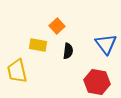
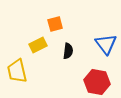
orange square: moved 2 px left, 2 px up; rotated 28 degrees clockwise
yellow rectangle: rotated 36 degrees counterclockwise
